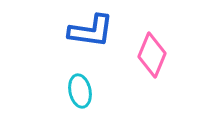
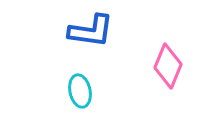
pink diamond: moved 16 px right, 11 px down
